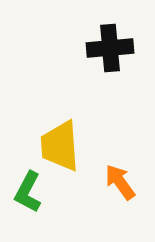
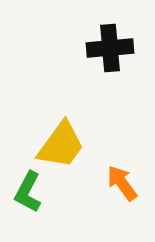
yellow trapezoid: moved 1 px right, 1 px up; rotated 140 degrees counterclockwise
orange arrow: moved 2 px right, 1 px down
